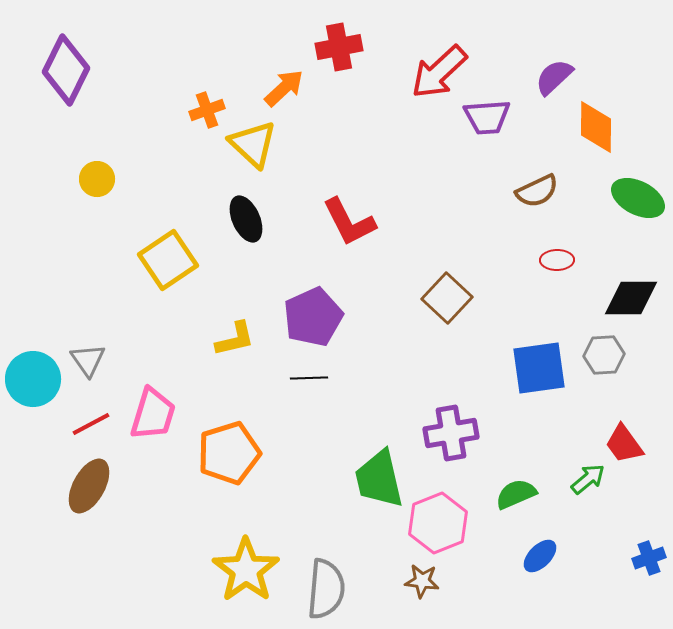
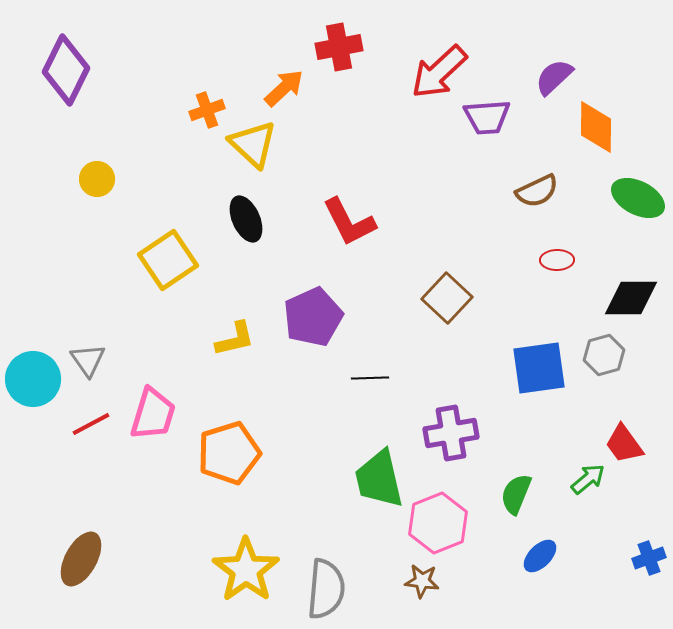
gray hexagon: rotated 12 degrees counterclockwise
black line: moved 61 px right
brown ellipse: moved 8 px left, 73 px down
green semicircle: rotated 45 degrees counterclockwise
